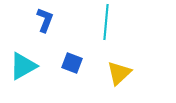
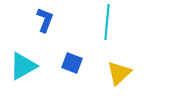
cyan line: moved 1 px right
